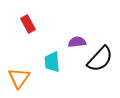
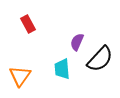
purple semicircle: rotated 60 degrees counterclockwise
cyan trapezoid: moved 10 px right, 7 px down
orange triangle: moved 1 px right, 2 px up
